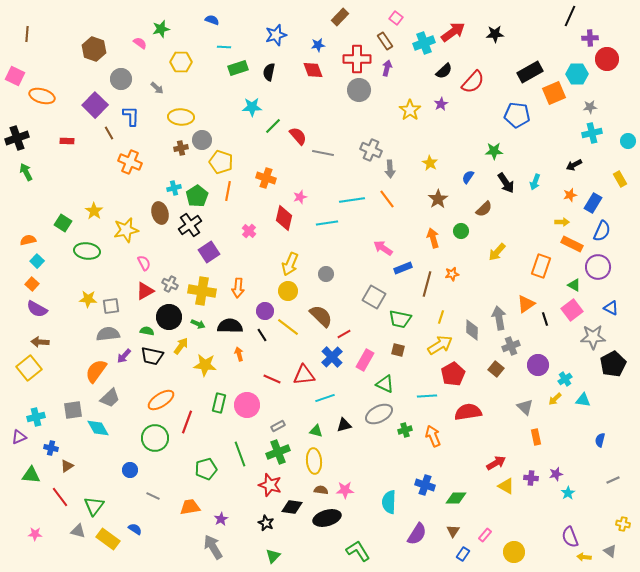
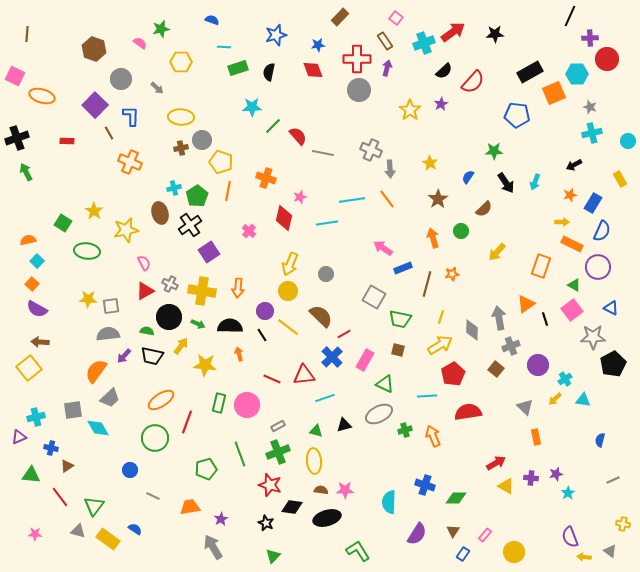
gray star at (590, 107): rotated 24 degrees clockwise
